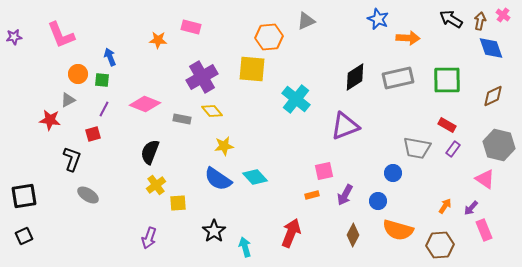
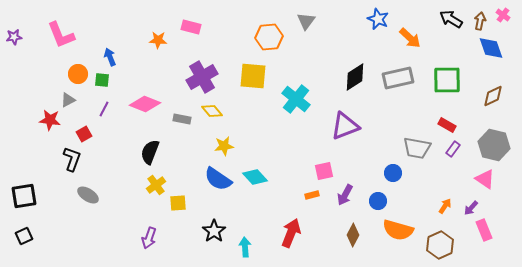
gray triangle at (306, 21): rotated 30 degrees counterclockwise
orange arrow at (408, 38): moved 2 px right; rotated 40 degrees clockwise
yellow square at (252, 69): moved 1 px right, 7 px down
red square at (93, 134): moved 9 px left; rotated 14 degrees counterclockwise
gray hexagon at (499, 145): moved 5 px left
brown hexagon at (440, 245): rotated 20 degrees counterclockwise
cyan arrow at (245, 247): rotated 12 degrees clockwise
